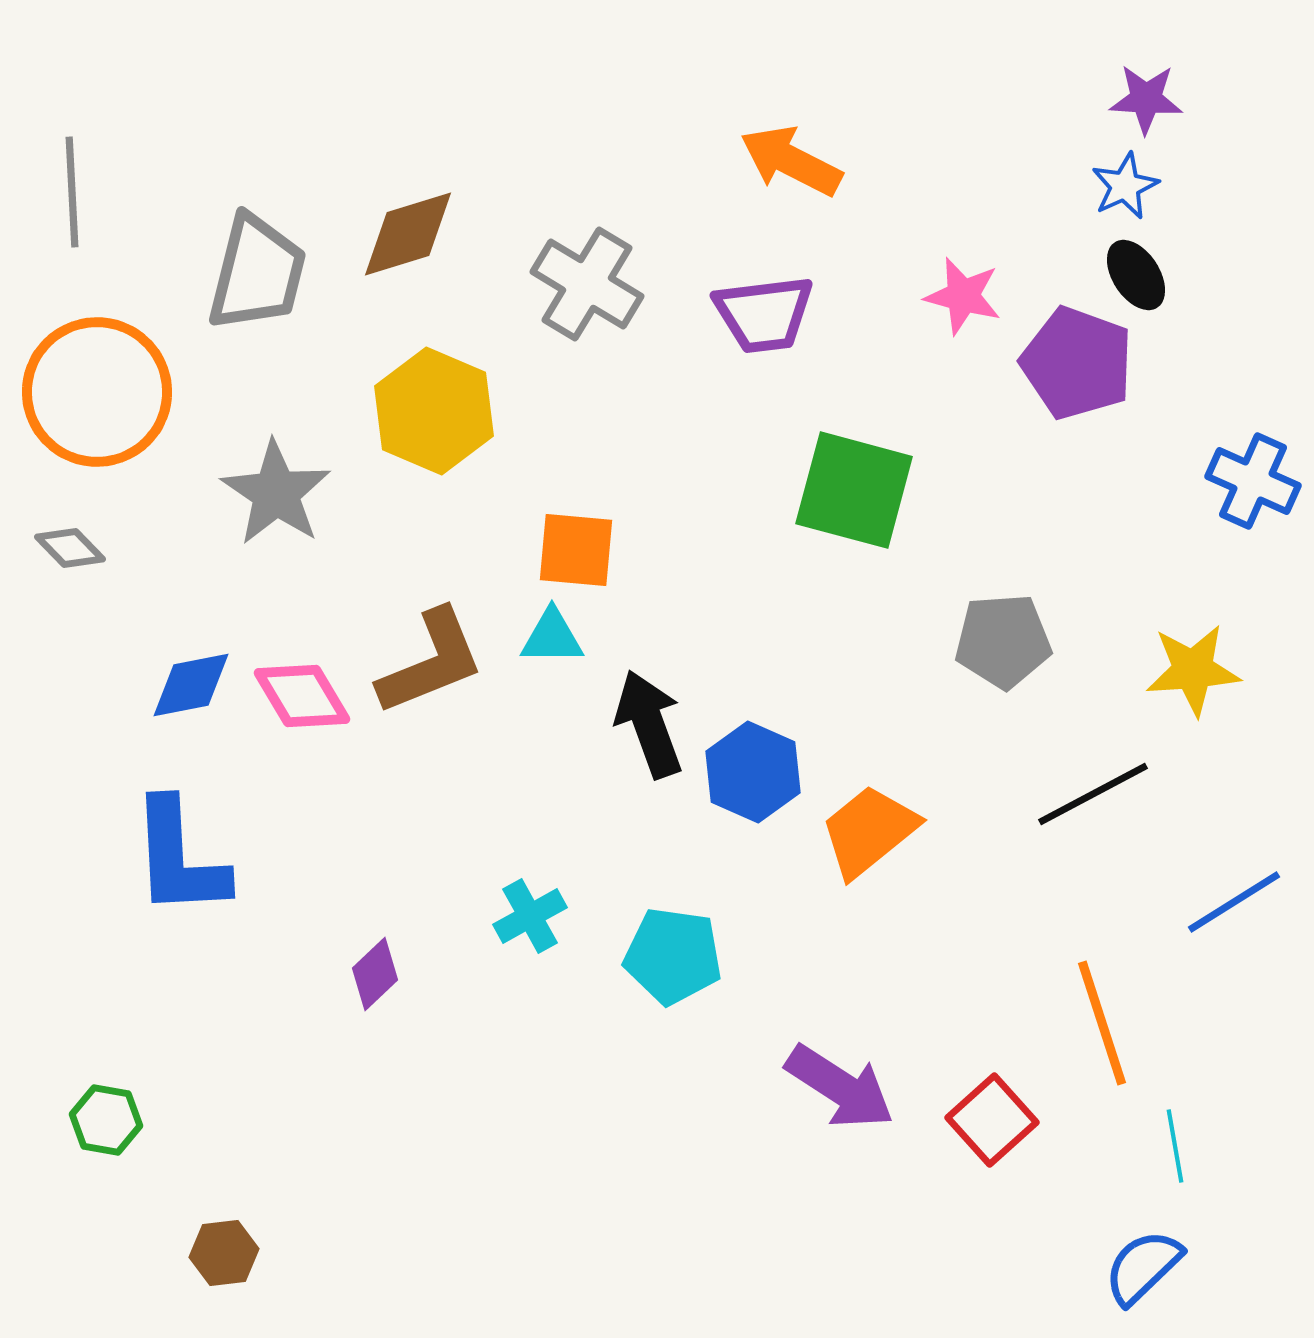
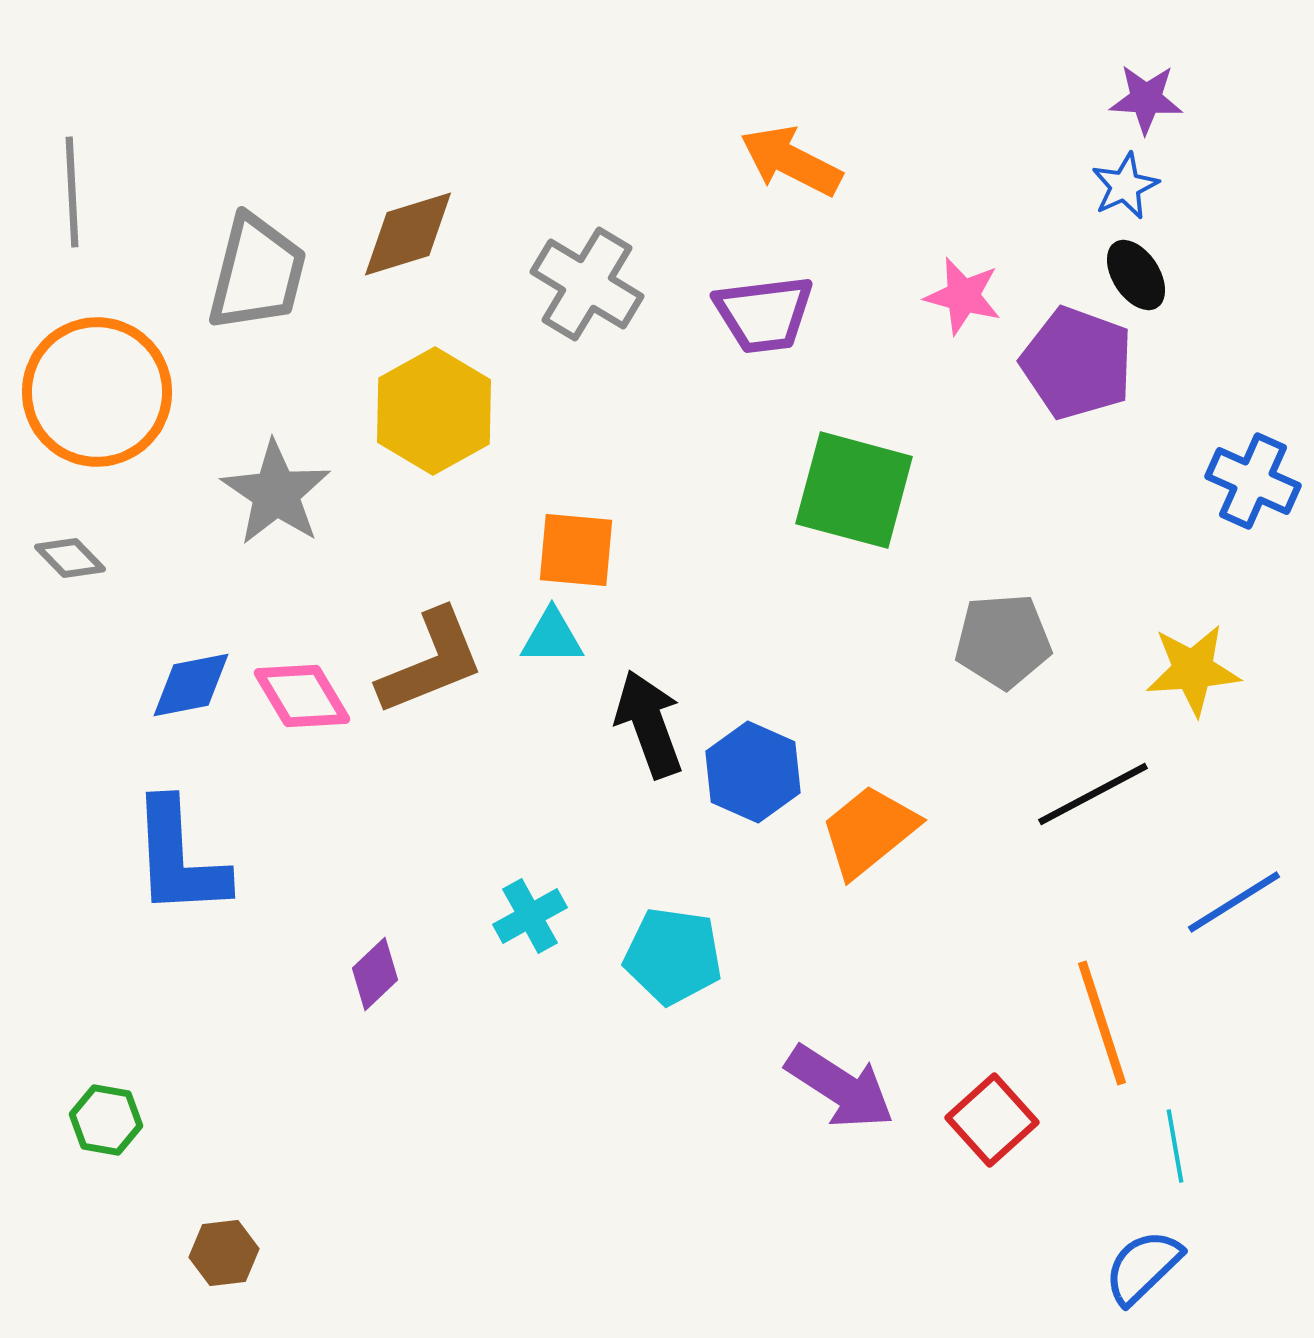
yellow hexagon: rotated 8 degrees clockwise
gray diamond: moved 10 px down
